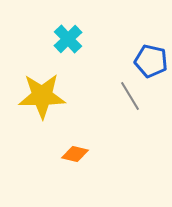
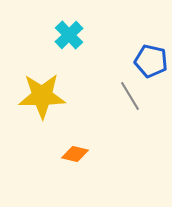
cyan cross: moved 1 px right, 4 px up
